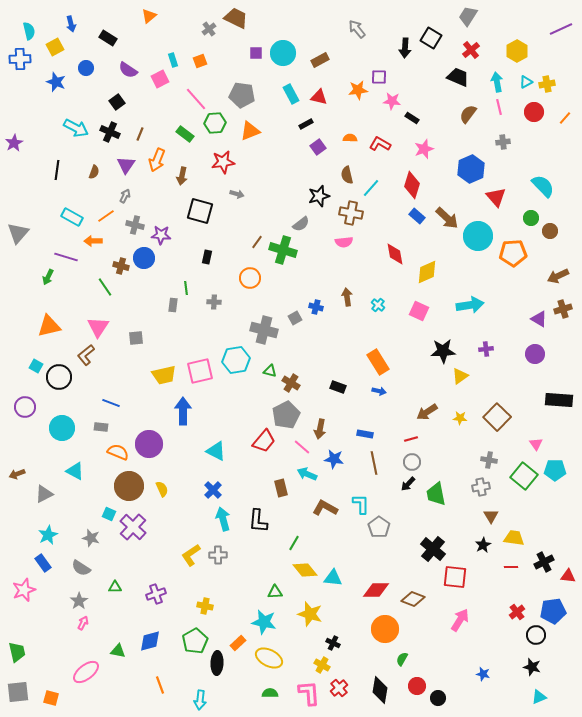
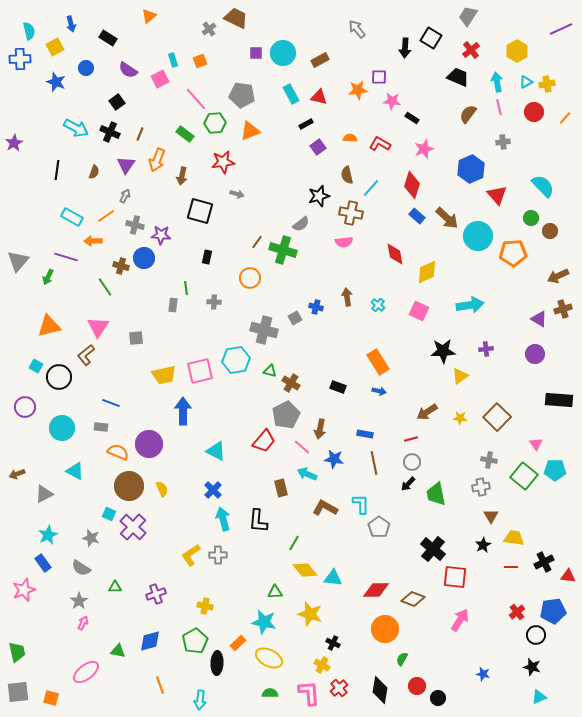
red triangle at (496, 197): moved 1 px right, 2 px up
gray triangle at (18, 233): moved 28 px down
